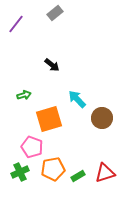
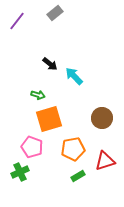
purple line: moved 1 px right, 3 px up
black arrow: moved 2 px left, 1 px up
green arrow: moved 14 px right; rotated 32 degrees clockwise
cyan arrow: moved 3 px left, 23 px up
orange pentagon: moved 20 px right, 20 px up
red triangle: moved 12 px up
